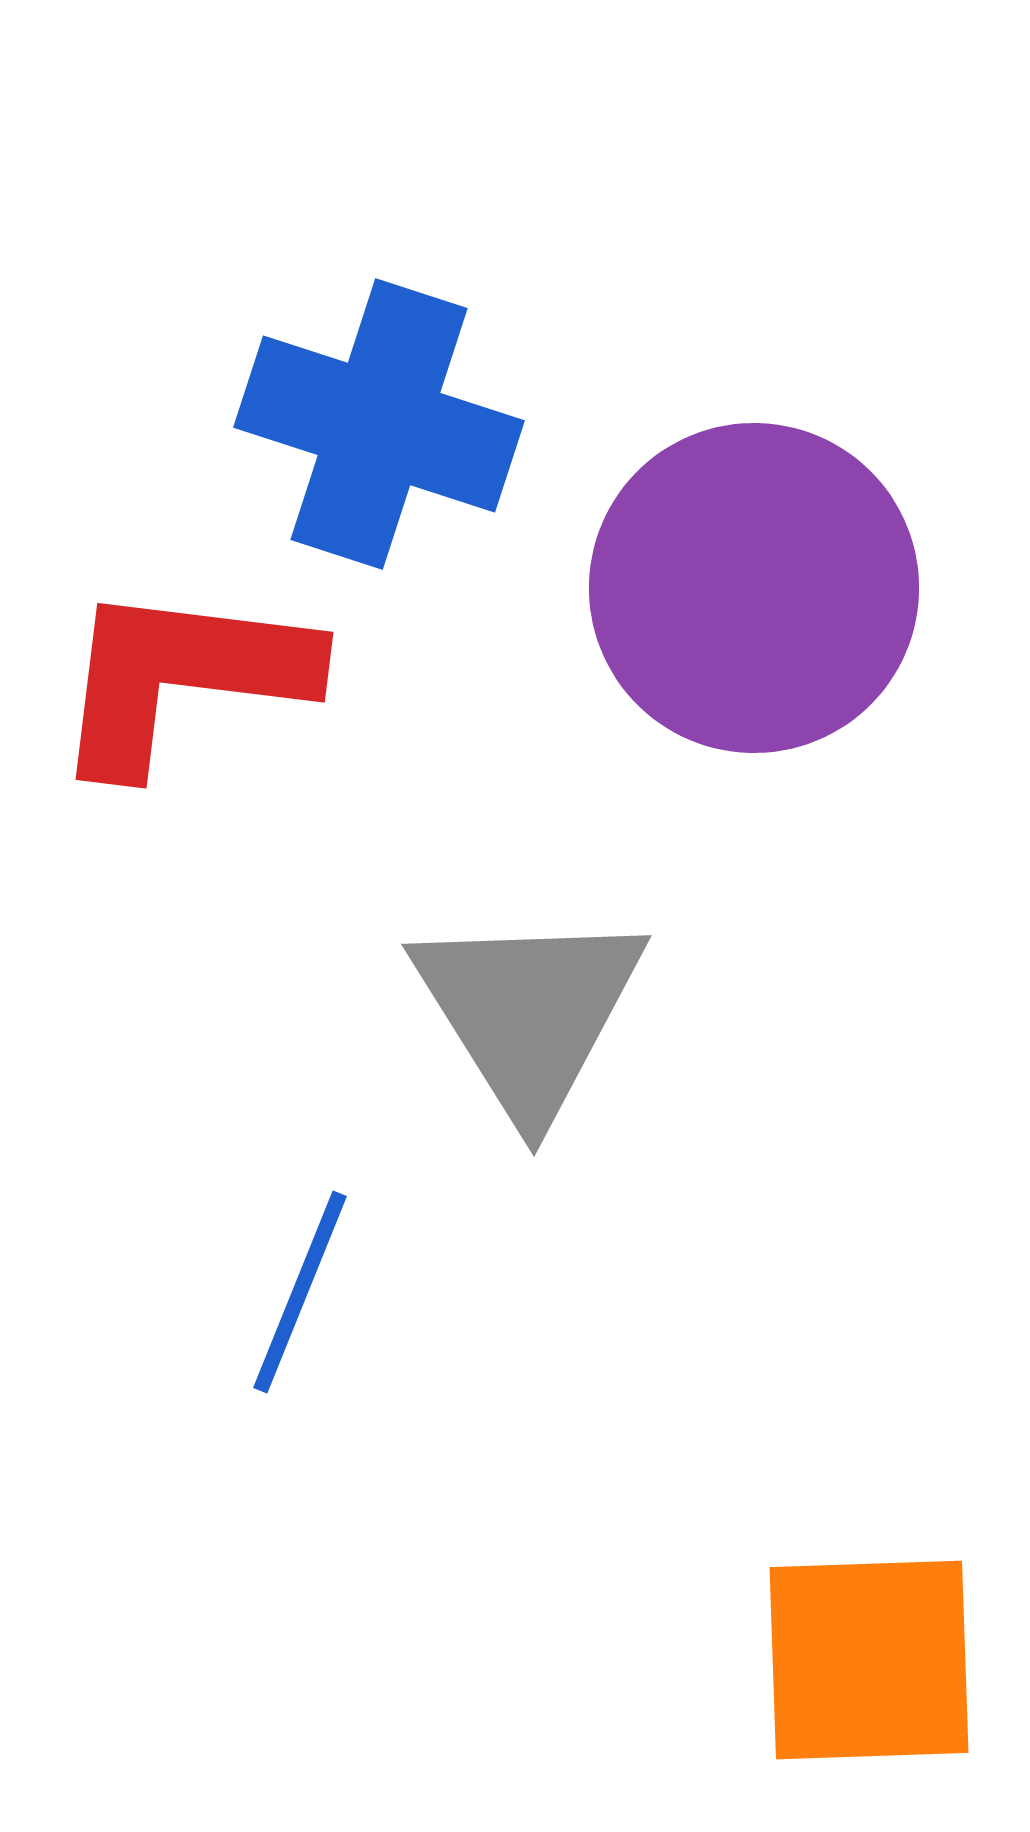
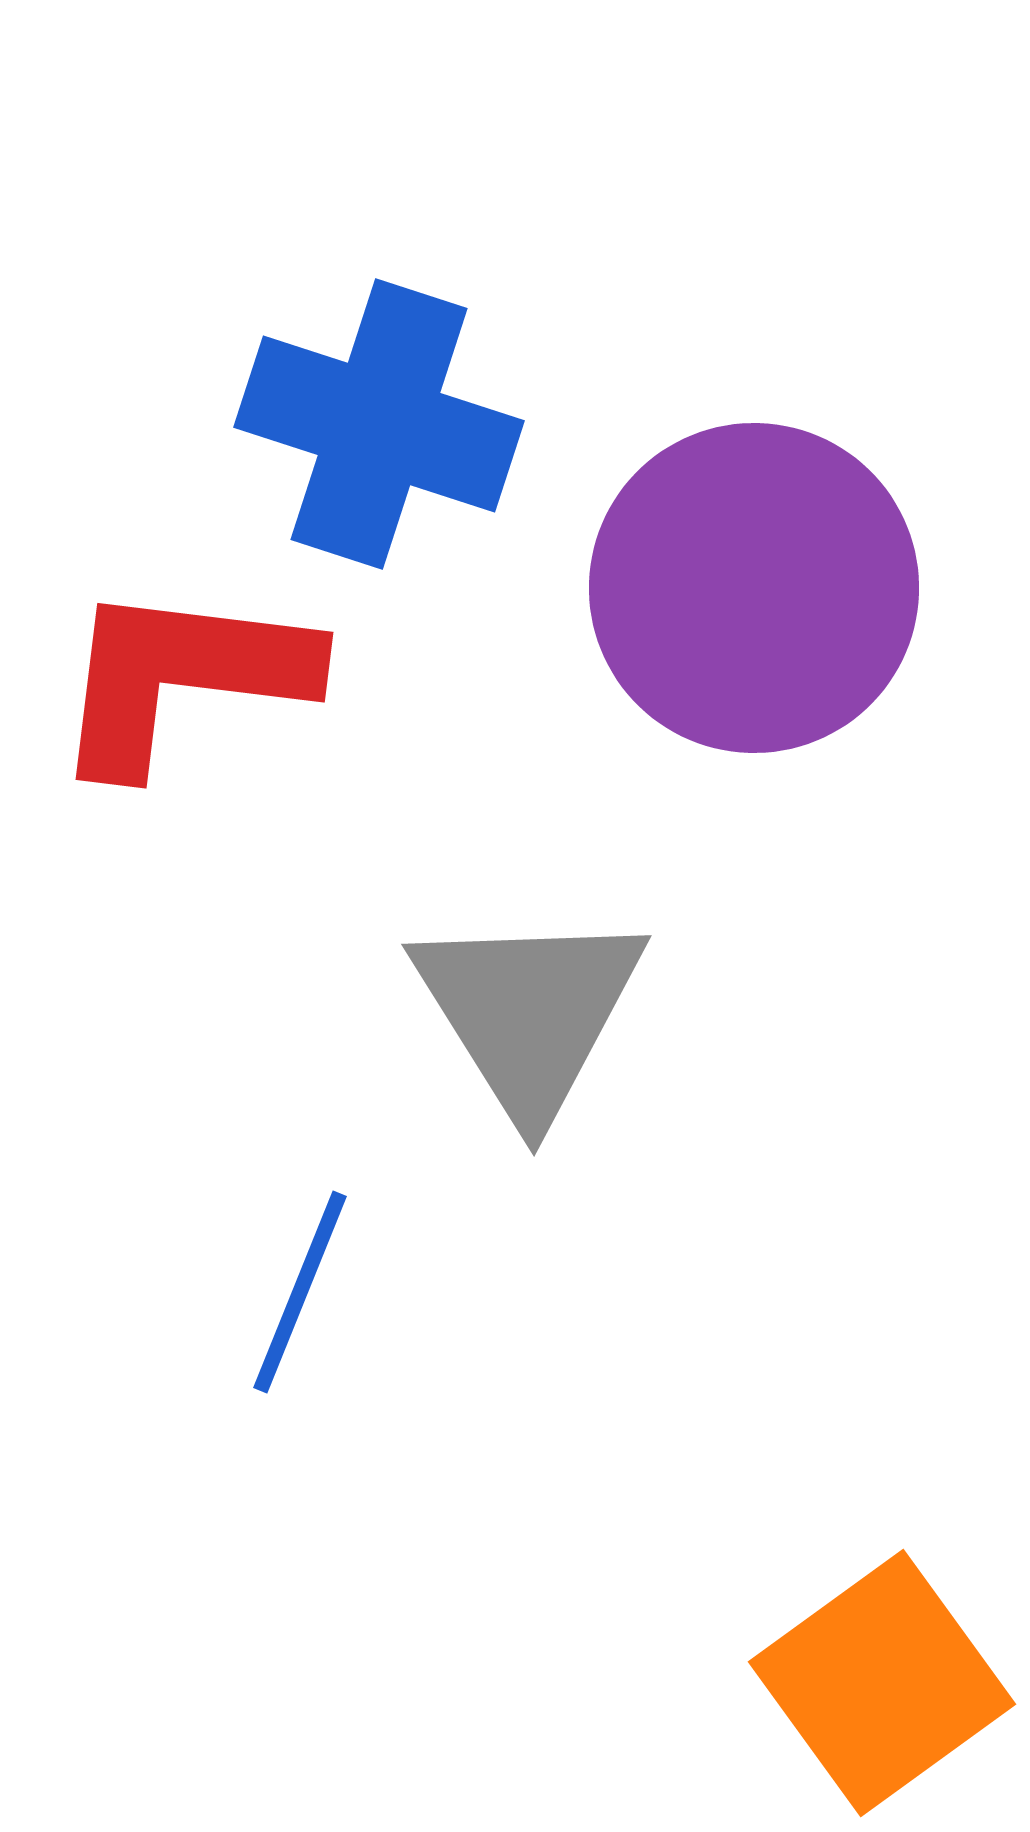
orange square: moved 13 px right, 23 px down; rotated 34 degrees counterclockwise
